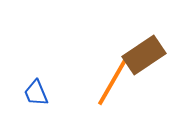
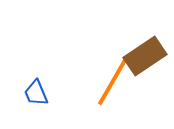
brown rectangle: moved 1 px right, 1 px down
